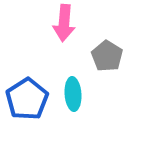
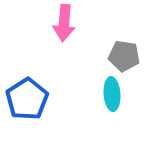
gray pentagon: moved 17 px right; rotated 24 degrees counterclockwise
cyan ellipse: moved 39 px right
